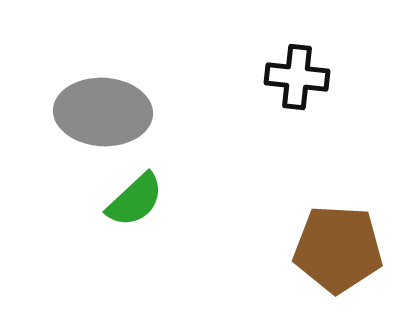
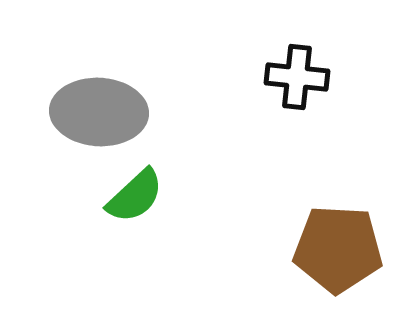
gray ellipse: moved 4 px left
green semicircle: moved 4 px up
